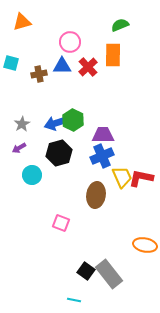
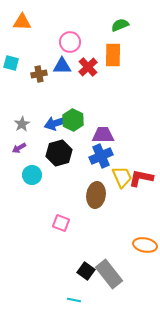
orange triangle: rotated 18 degrees clockwise
blue cross: moved 1 px left
